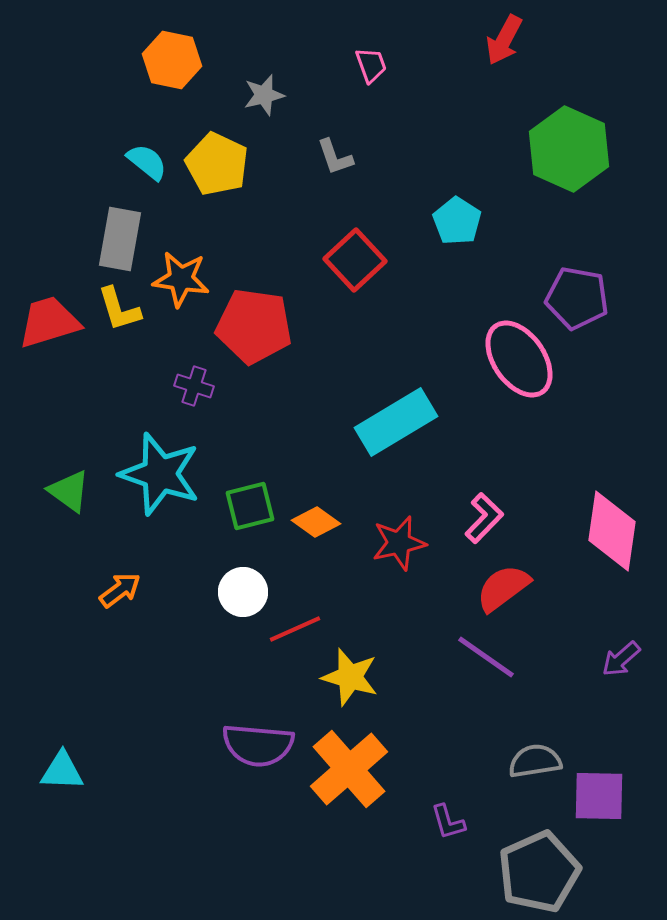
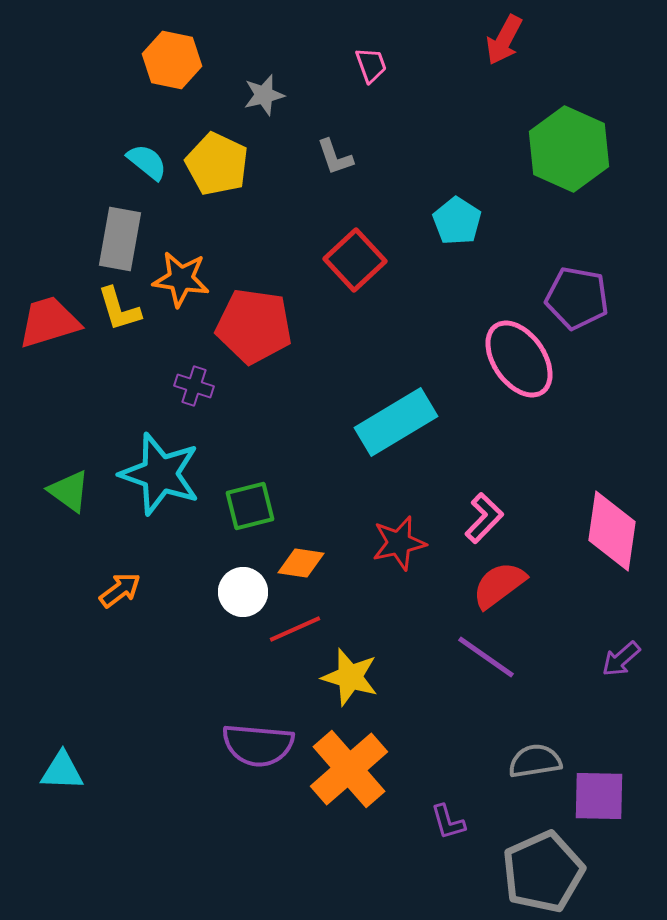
orange diamond: moved 15 px left, 41 px down; rotated 27 degrees counterclockwise
red semicircle: moved 4 px left, 3 px up
gray pentagon: moved 4 px right
